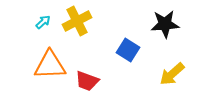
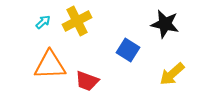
black star: rotated 16 degrees clockwise
